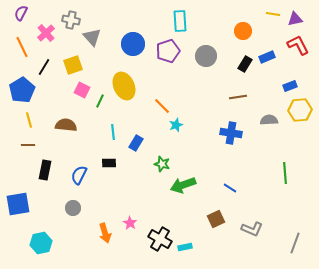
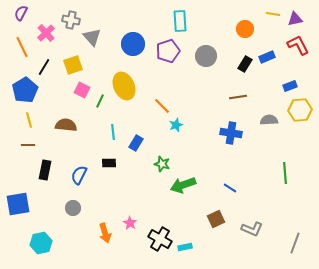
orange circle at (243, 31): moved 2 px right, 2 px up
blue pentagon at (22, 90): moved 3 px right
